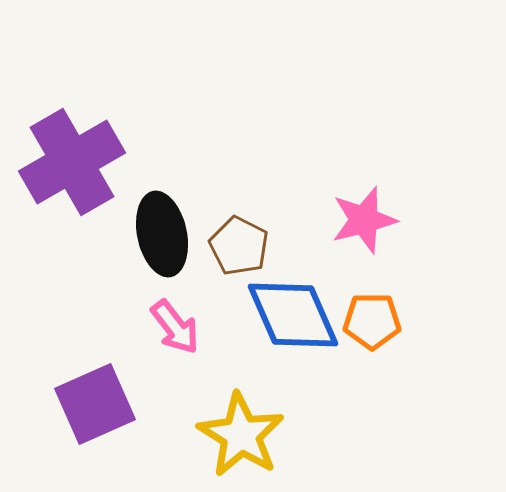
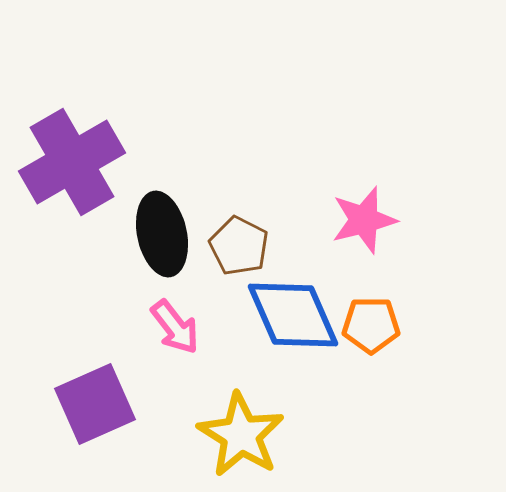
orange pentagon: moved 1 px left, 4 px down
